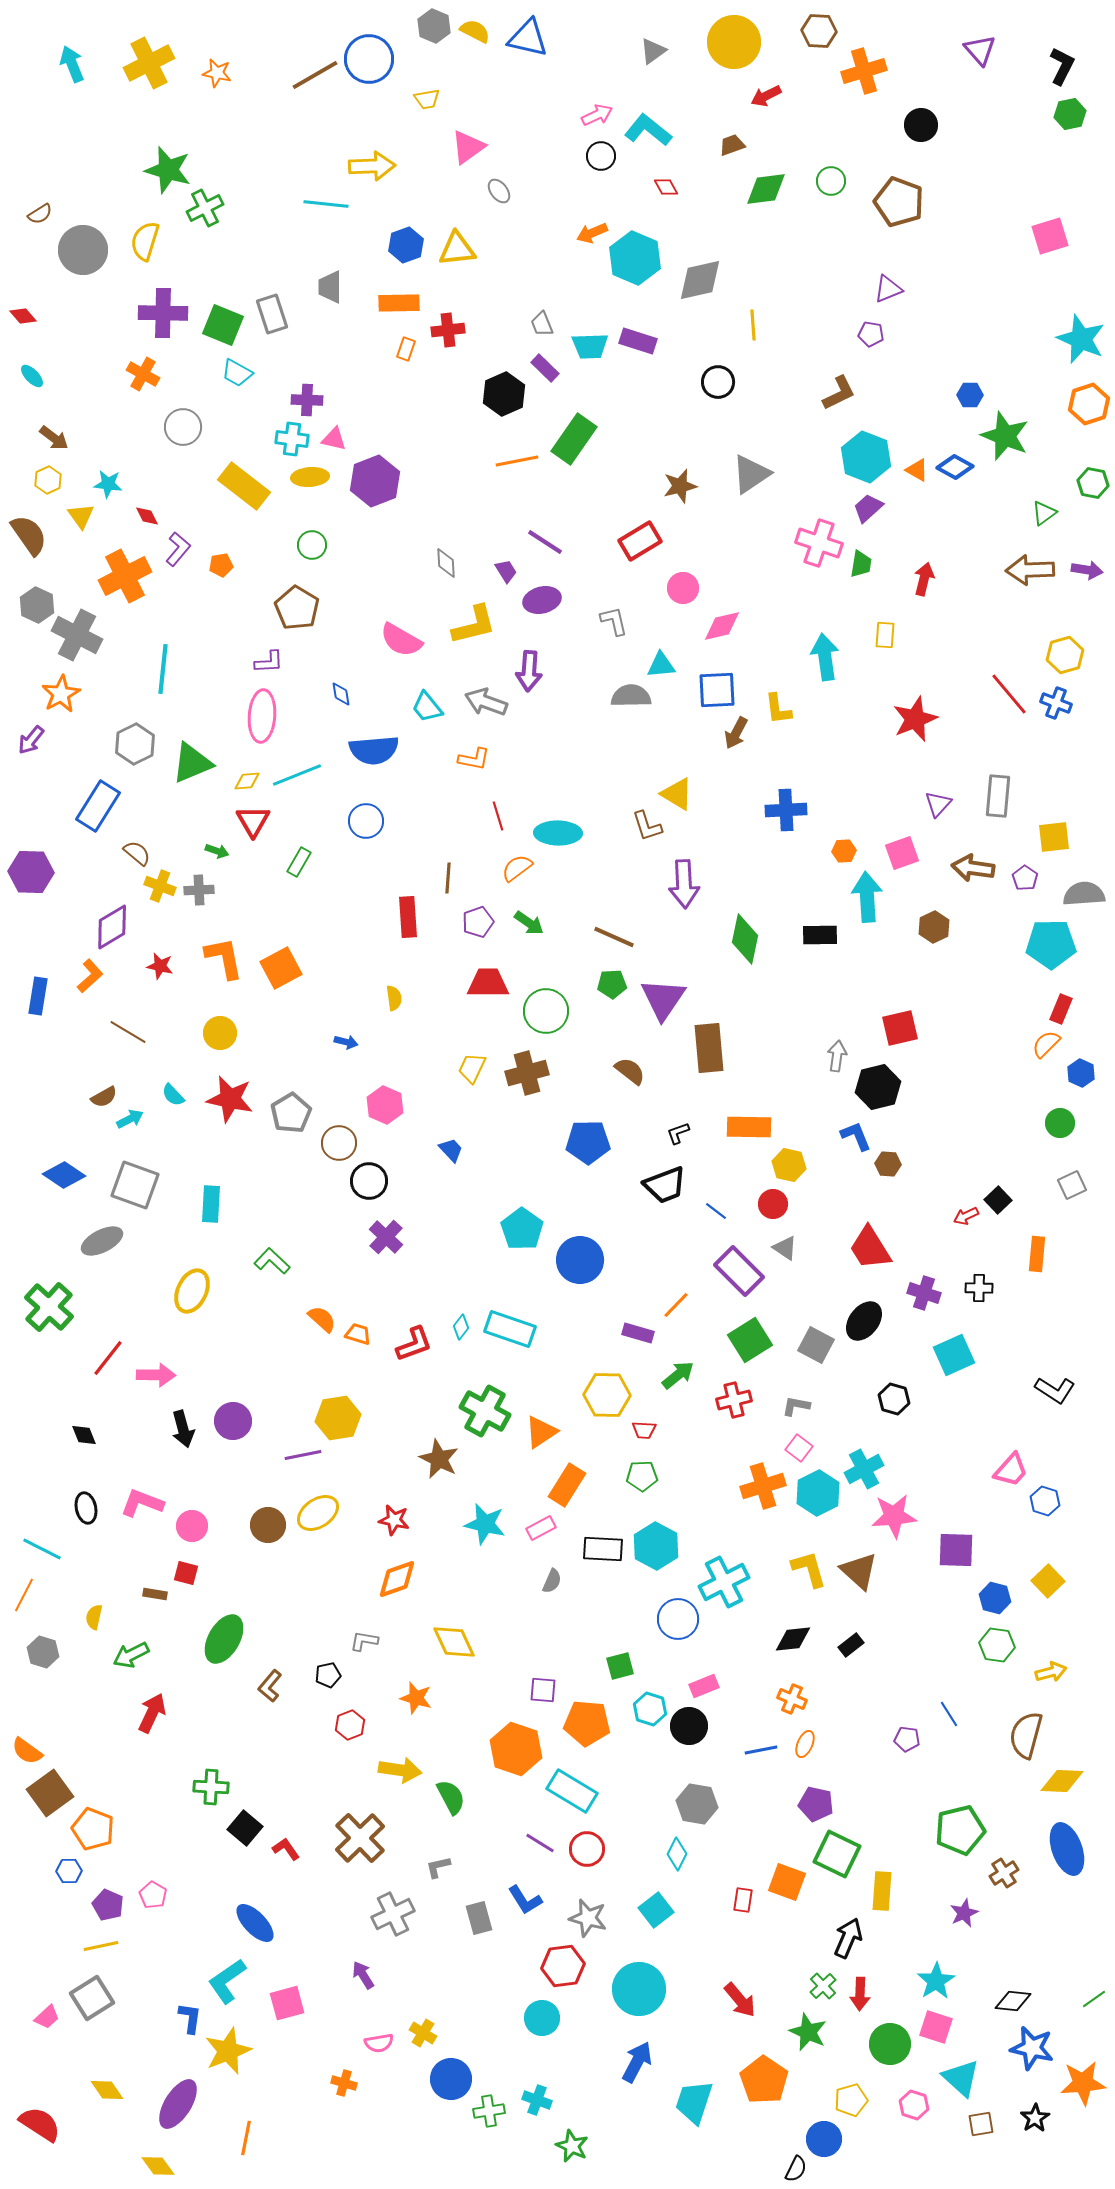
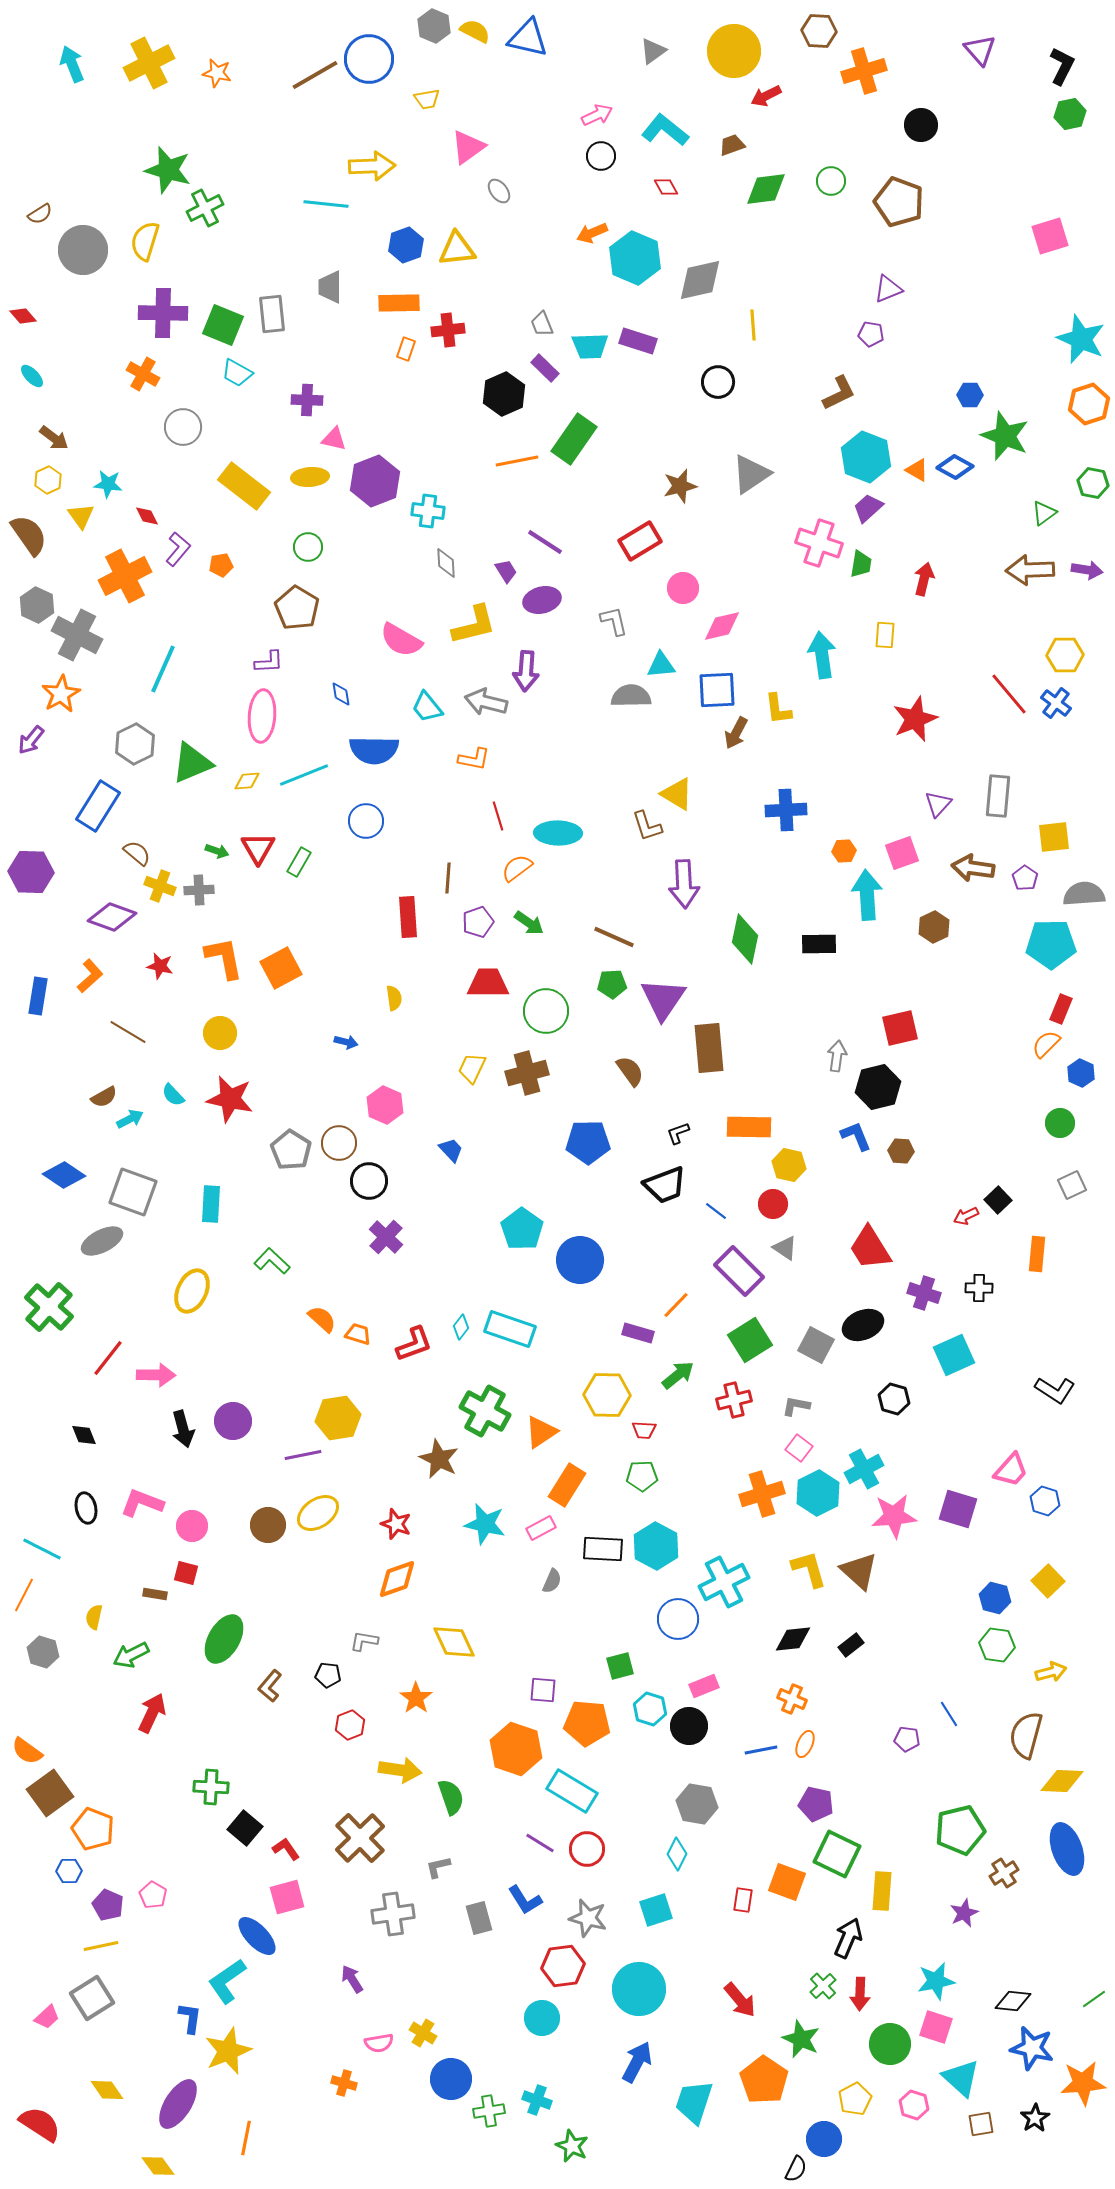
yellow circle at (734, 42): moved 9 px down
cyan L-shape at (648, 130): moved 17 px right
gray rectangle at (272, 314): rotated 12 degrees clockwise
cyan cross at (292, 439): moved 136 px right, 72 px down
green circle at (312, 545): moved 4 px left, 2 px down
yellow hexagon at (1065, 655): rotated 15 degrees clockwise
cyan arrow at (825, 657): moved 3 px left, 2 px up
cyan line at (163, 669): rotated 18 degrees clockwise
purple arrow at (529, 671): moved 3 px left
gray arrow at (486, 702): rotated 6 degrees counterclockwise
blue cross at (1056, 703): rotated 16 degrees clockwise
blue semicircle at (374, 750): rotated 6 degrees clockwise
cyan line at (297, 775): moved 7 px right
red triangle at (253, 821): moved 5 px right, 27 px down
cyan arrow at (867, 897): moved 2 px up
purple diamond at (112, 927): moved 10 px up; rotated 51 degrees clockwise
black rectangle at (820, 935): moved 1 px left, 9 px down
brown semicircle at (630, 1071): rotated 16 degrees clockwise
gray pentagon at (291, 1113): moved 37 px down; rotated 9 degrees counterclockwise
brown hexagon at (888, 1164): moved 13 px right, 13 px up
gray square at (135, 1185): moved 2 px left, 7 px down
black ellipse at (864, 1321): moved 1 px left, 4 px down; rotated 30 degrees clockwise
orange cross at (763, 1486): moved 1 px left, 8 px down
red star at (394, 1520): moved 2 px right, 4 px down; rotated 8 degrees clockwise
purple square at (956, 1550): moved 2 px right, 41 px up; rotated 15 degrees clockwise
black pentagon at (328, 1675): rotated 20 degrees clockwise
orange star at (416, 1698): rotated 20 degrees clockwise
green semicircle at (451, 1797): rotated 9 degrees clockwise
cyan square at (656, 1910): rotated 20 degrees clockwise
gray cross at (393, 1914): rotated 18 degrees clockwise
blue ellipse at (255, 1923): moved 2 px right, 13 px down
purple arrow at (363, 1975): moved 11 px left, 4 px down
cyan star at (936, 1981): rotated 21 degrees clockwise
pink square at (287, 2003): moved 106 px up
green star at (808, 2032): moved 7 px left, 7 px down
yellow pentagon at (851, 2100): moved 4 px right, 1 px up; rotated 12 degrees counterclockwise
